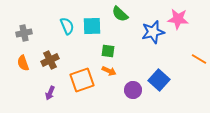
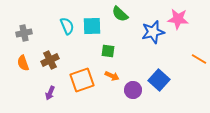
orange arrow: moved 3 px right, 5 px down
